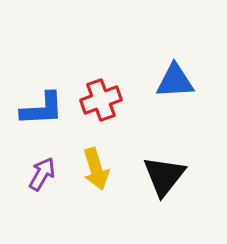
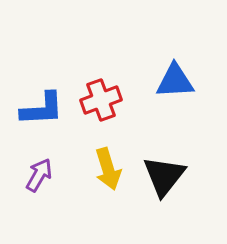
yellow arrow: moved 12 px right
purple arrow: moved 3 px left, 1 px down
